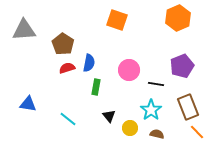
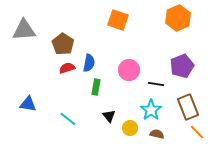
orange square: moved 1 px right
